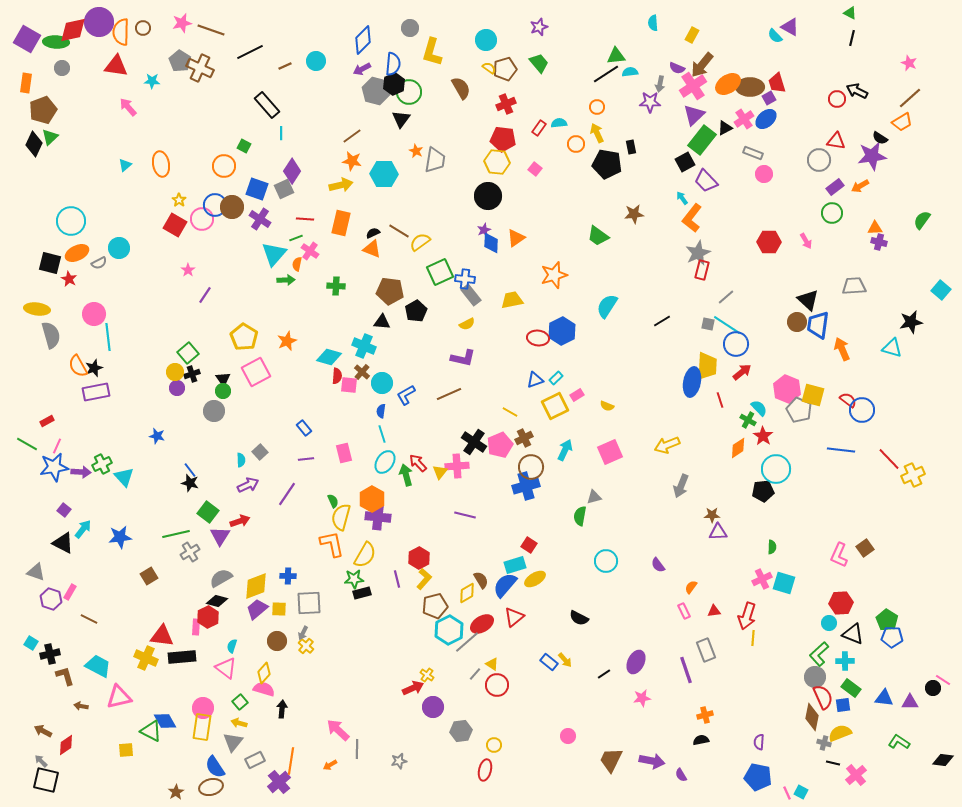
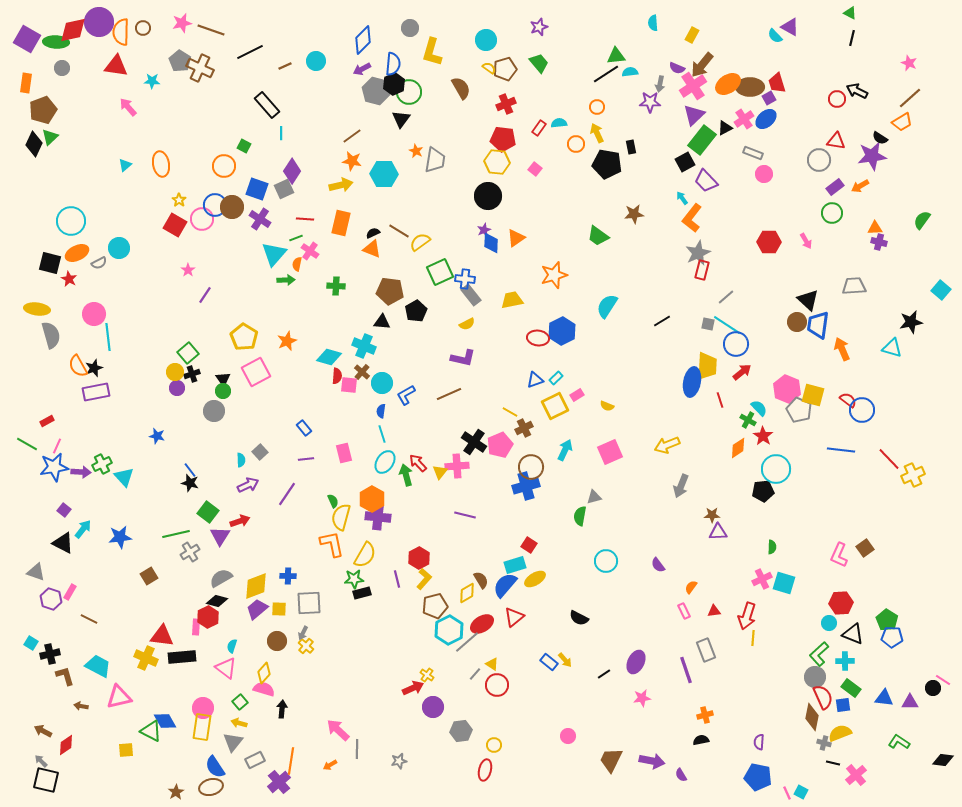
brown cross at (524, 438): moved 10 px up
